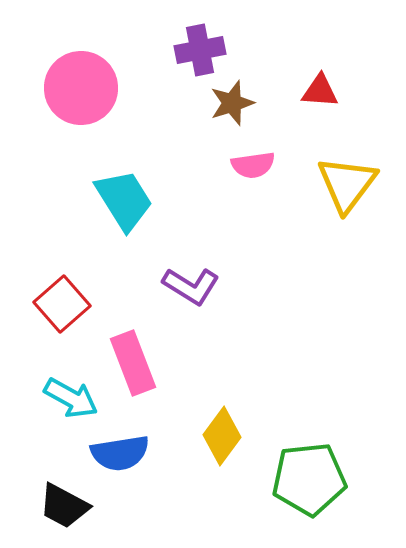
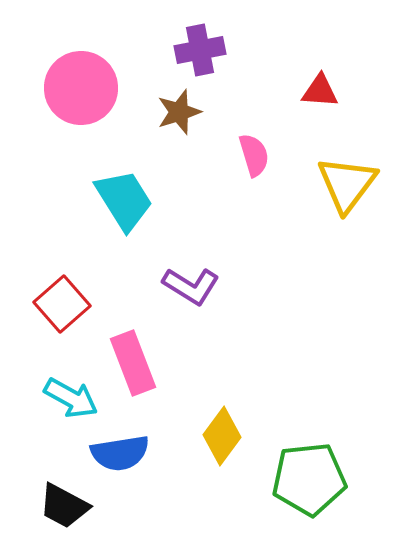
brown star: moved 53 px left, 9 px down
pink semicircle: moved 1 px right, 10 px up; rotated 99 degrees counterclockwise
